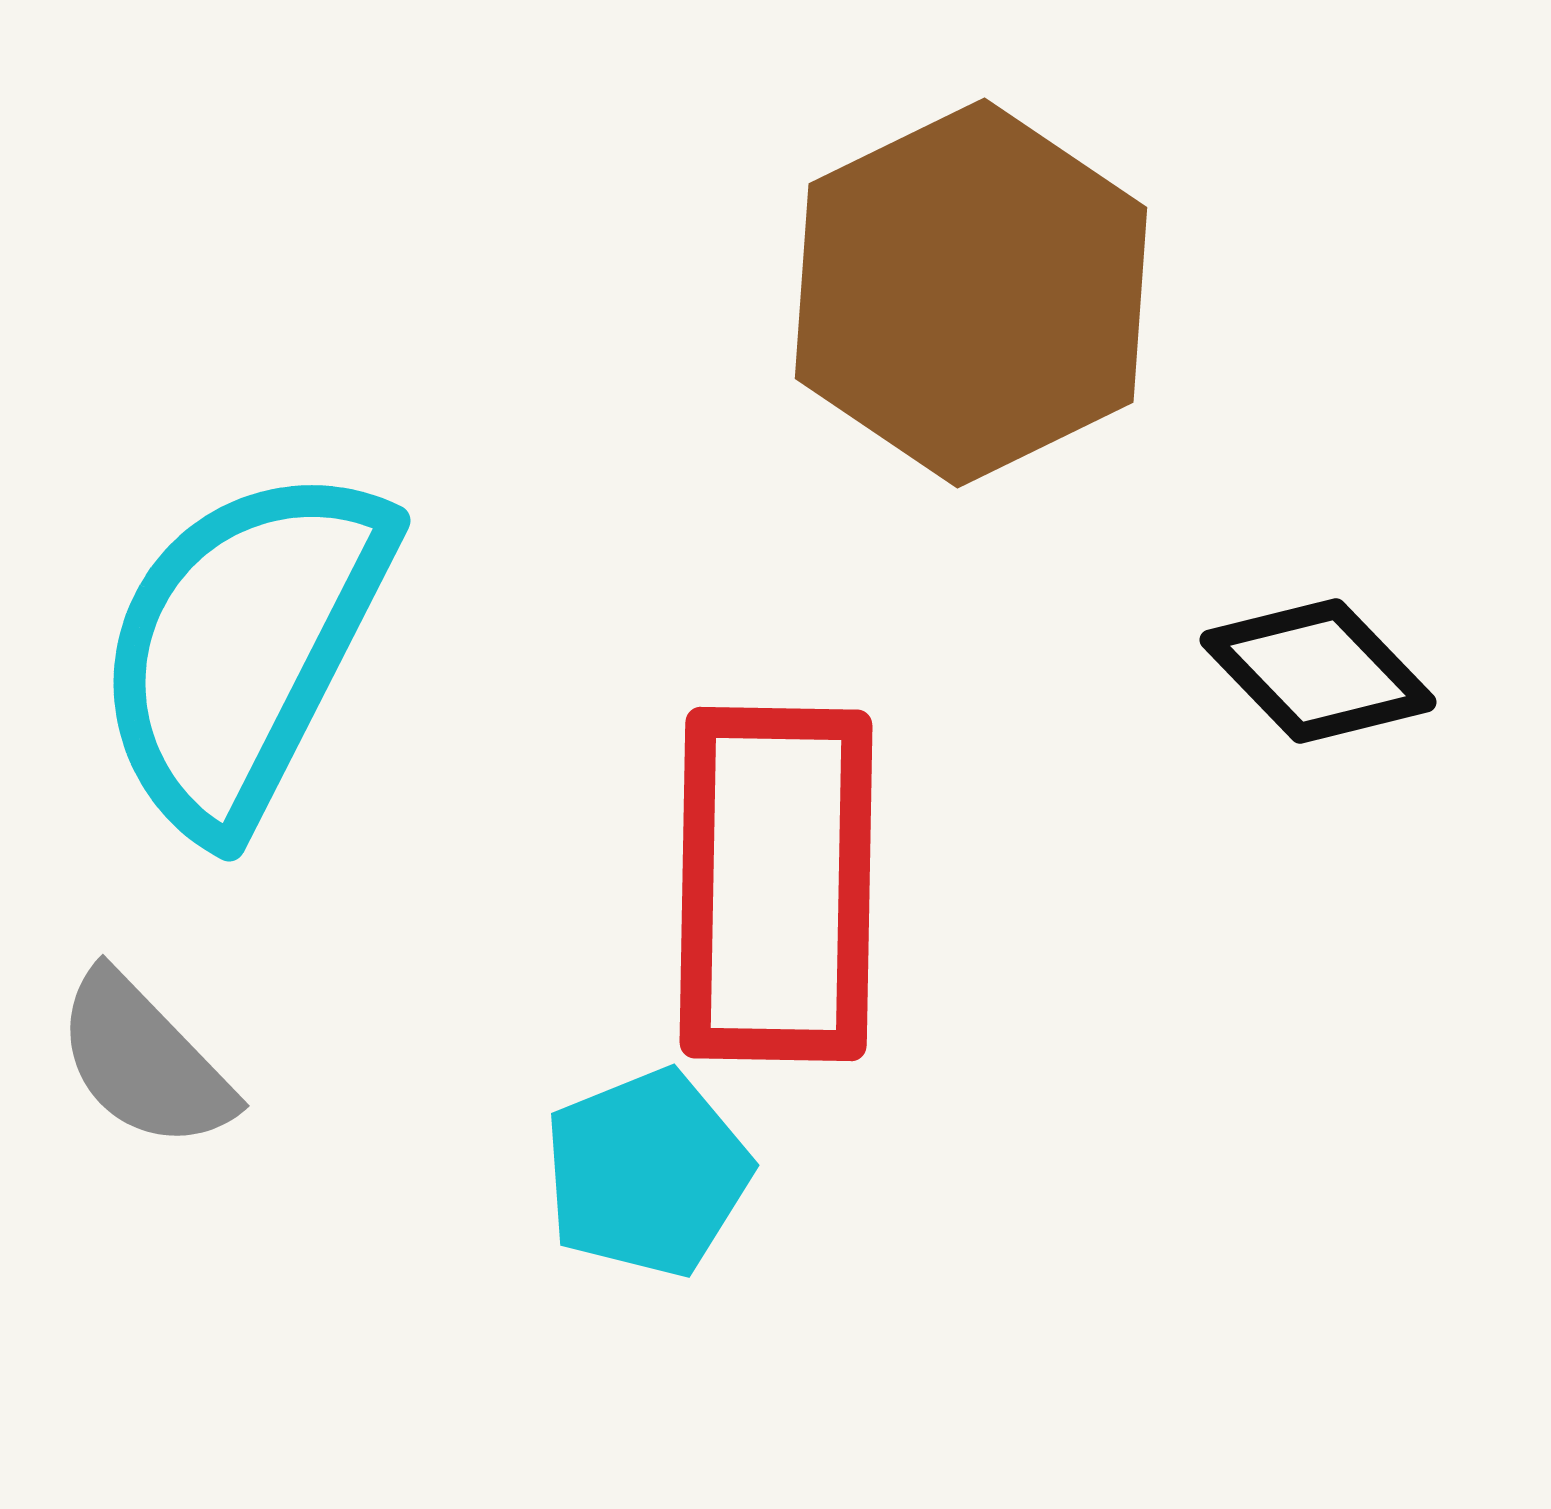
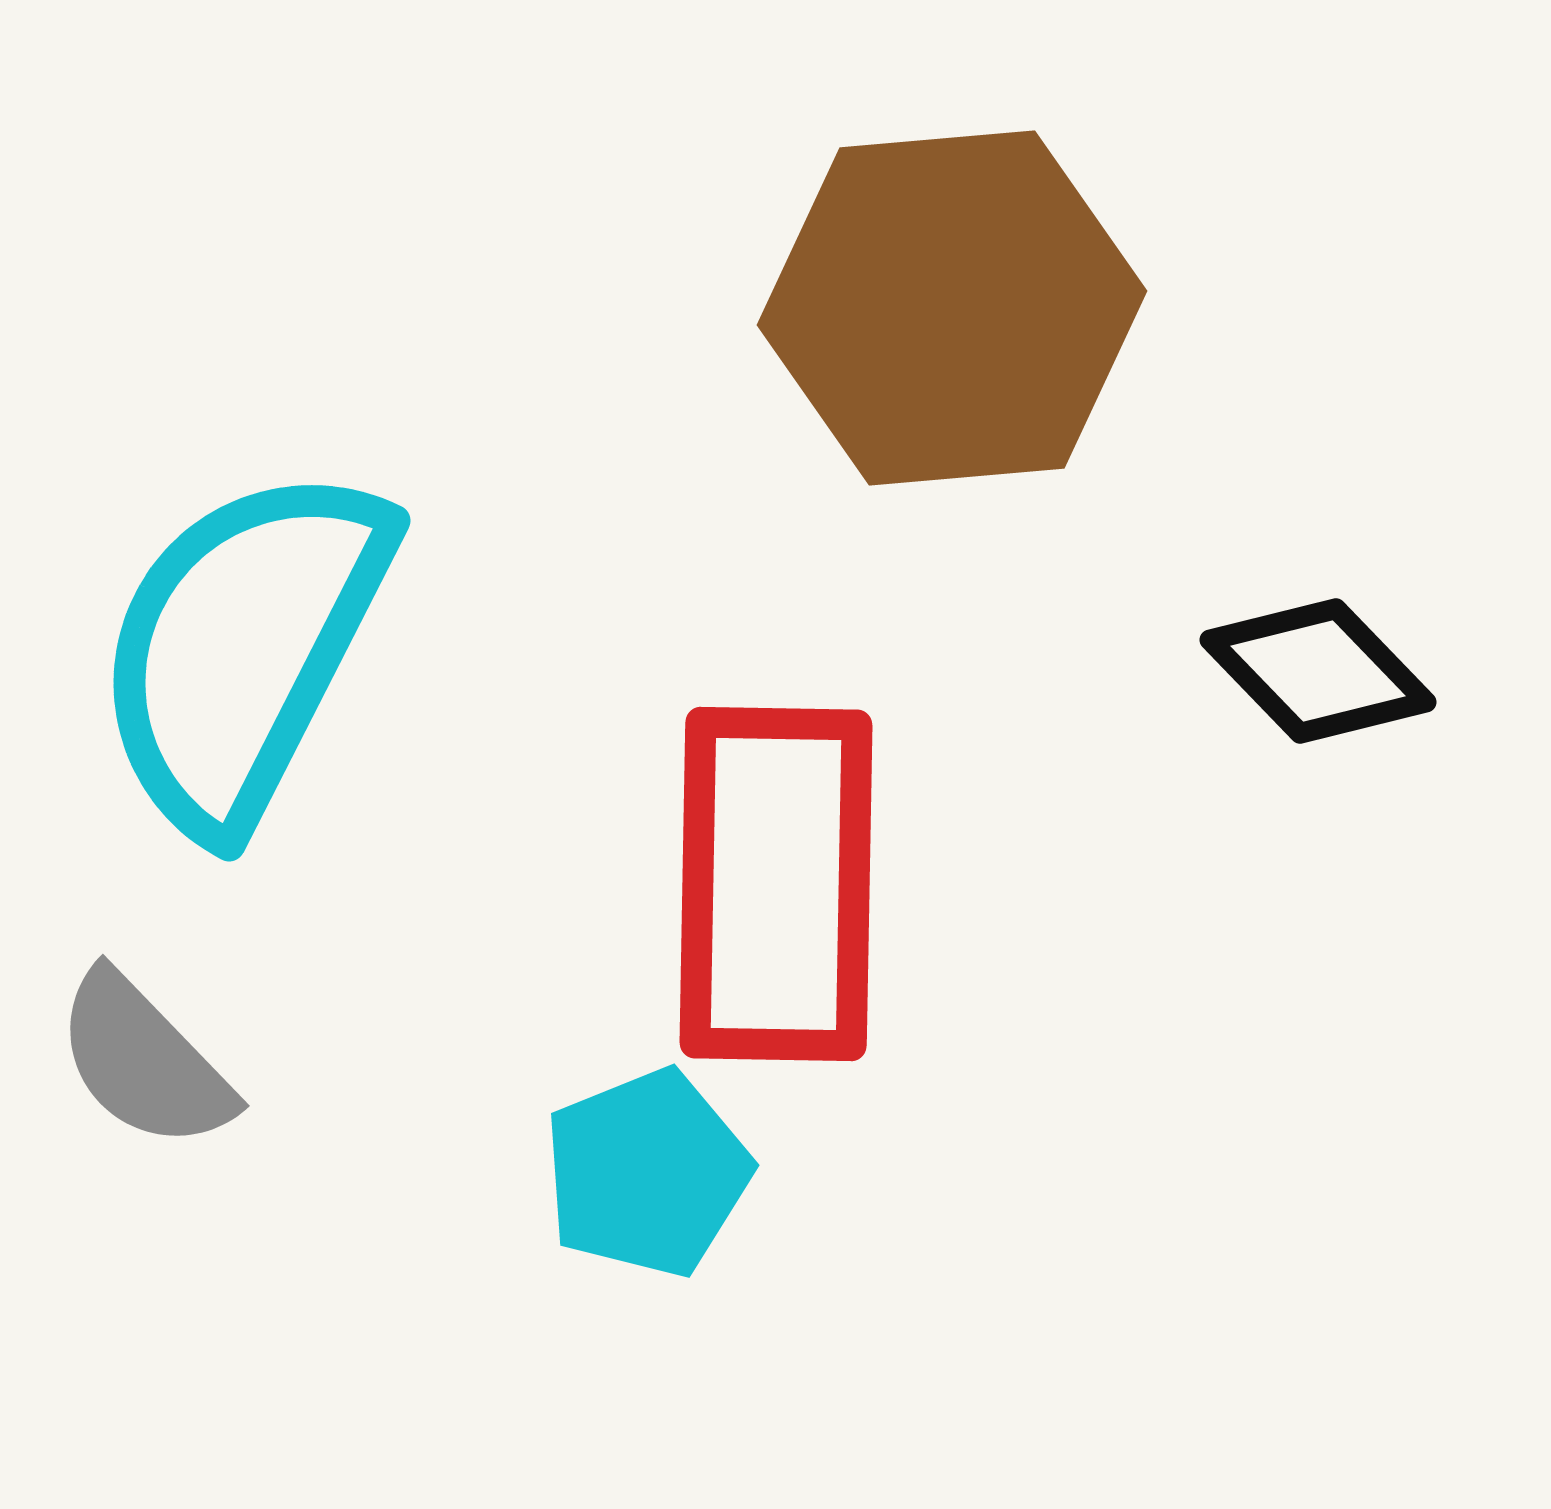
brown hexagon: moved 19 px left, 15 px down; rotated 21 degrees clockwise
